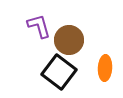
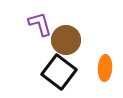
purple L-shape: moved 1 px right, 2 px up
brown circle: moved 3 px left
